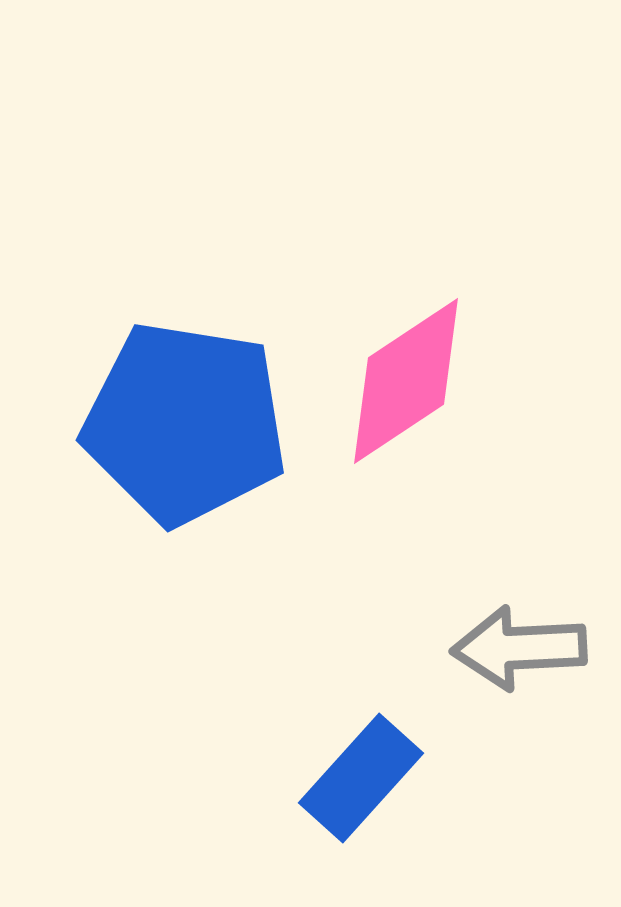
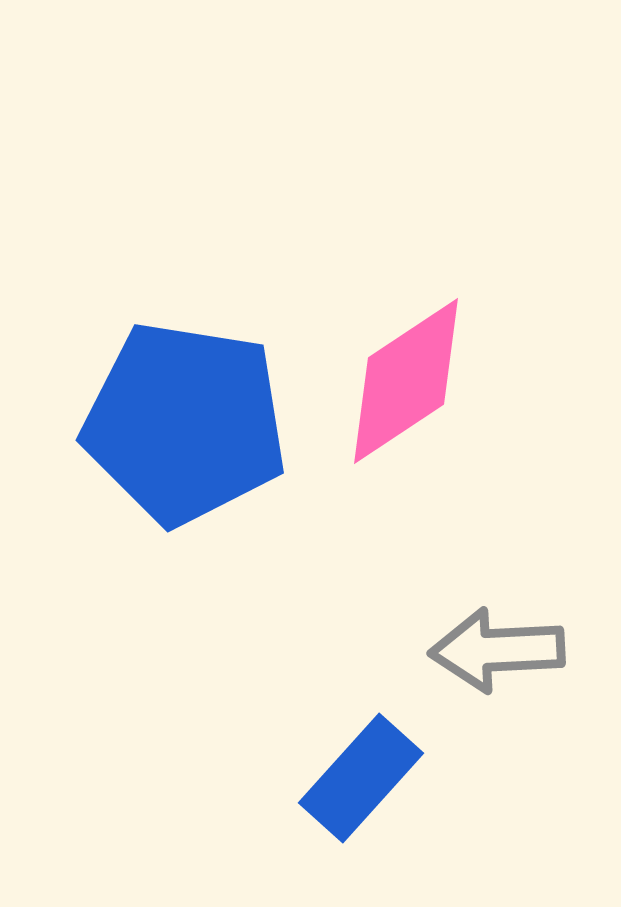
gray arrow: moved 22 px left, 2 px down
